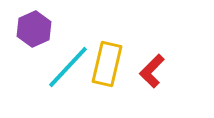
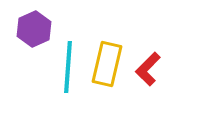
cyan line: rotated 39 degrees counterclockwise
red L-shape: moved 4 px left, 2 px up
